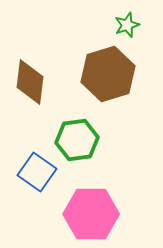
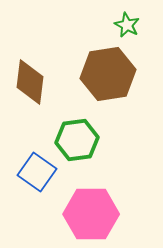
green star: rotated 25 degrees counterclockwise
brown hexagon: rotated 8 degrees clockwise
